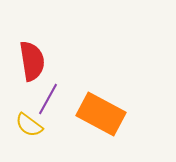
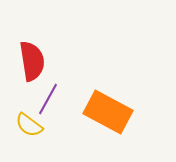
orange rectangle: moved 7 px right, 2 px up
